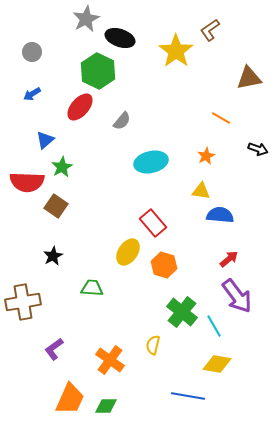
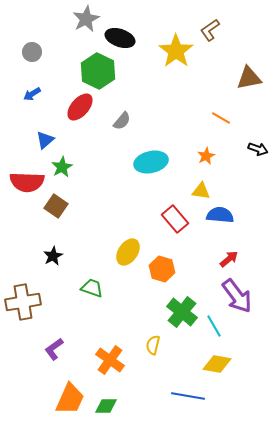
red rectangle: moved 22 px right, 4 px up
orange hexagon: moved 2 px left, 4 px down
green trapezoid: rotated 15 degrees clockwise
